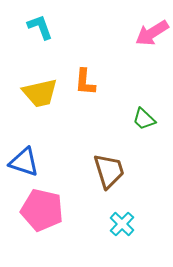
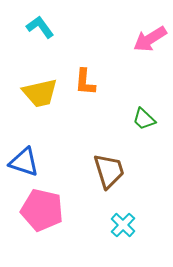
cyan L-shape: rotated 16 degrees counterclockwise
pink arrow: moved 2 px left, 6 px down
cyan cross: moved 1 px right, 1 px down
